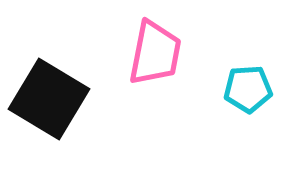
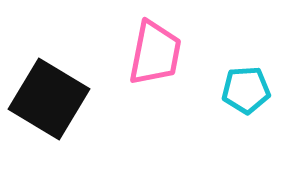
cyan pentagon: moved 2 px left, 1 px down
